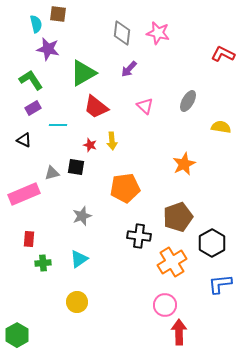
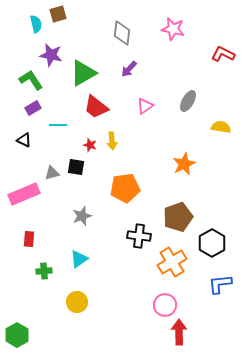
brown square: rotated 24 degrees counterclockwise
pink star: moved 15 px right, 4 px up
purple star: moved 3 px right, 6 px down
pink triangle: rotated 42 degrees clockwise
green cross: moved 1 px right, 8 px down
